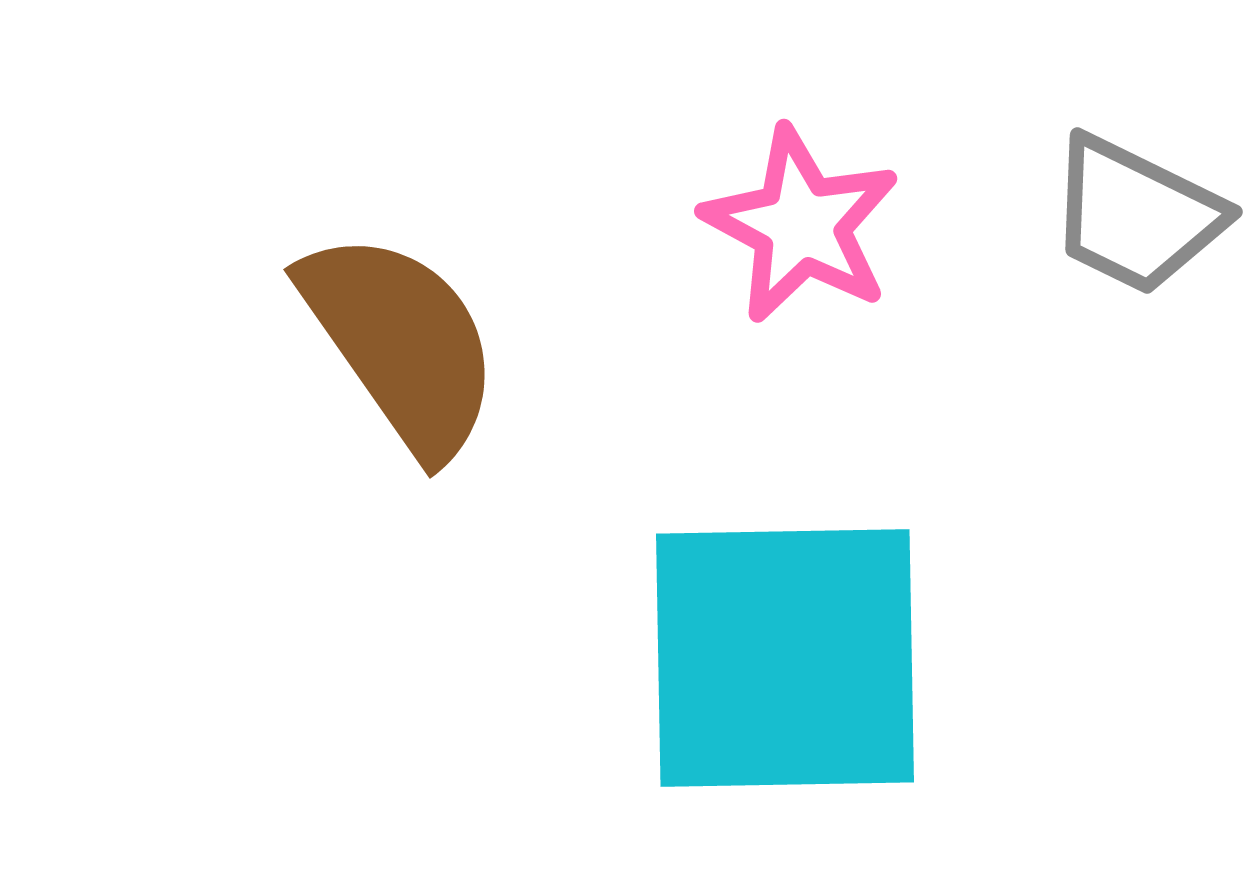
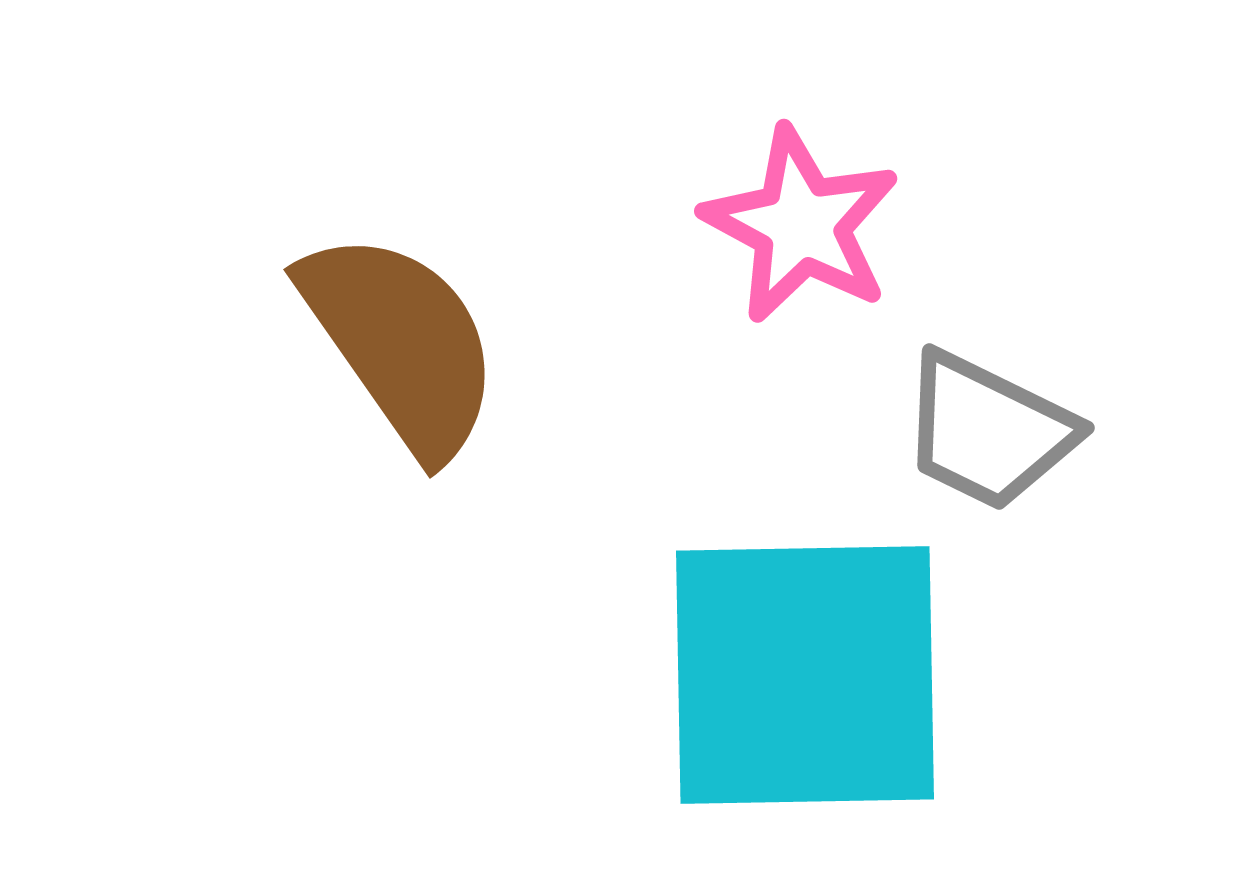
gray trapezoid: moved 148 px left, 216 px down
cyan square: moved 20 px right, 17 px down
